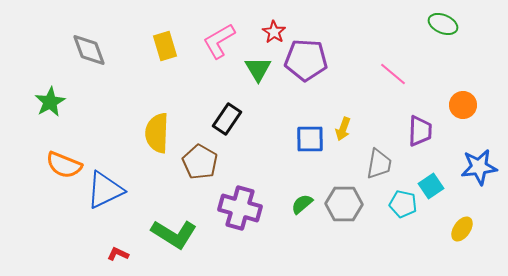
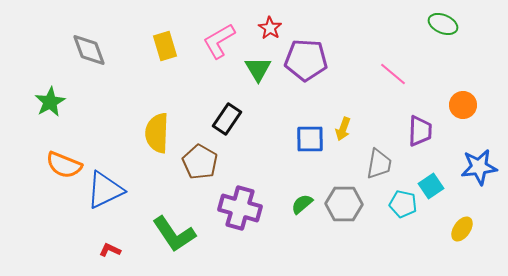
red star: moved 4 px left, 4 px up
green L-shape: rotated 24 degrees clockwise
red L-shape: moved 8 px left, 4 px up
